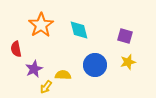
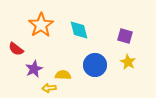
red semicircle: rotated 42 degrees counterclockwise
yellow star: rotated 28 degrees counterclockwise
yellow arrow: moved 3 px right, 1 px down; rotated 48 degrees clockwise
